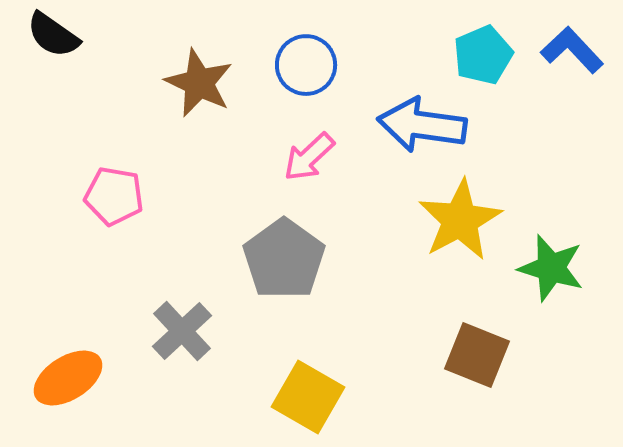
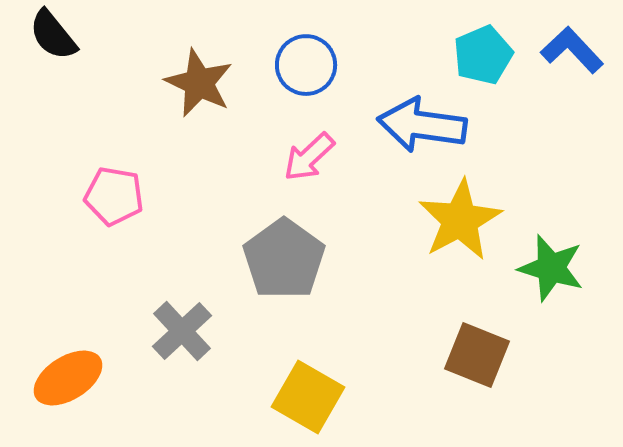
black semicircle: rotated 16 degrees clockwise
